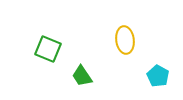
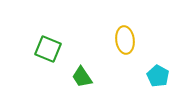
green trapezoid: moved 1 px down
